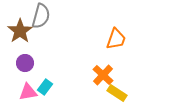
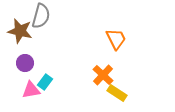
brown star: rotated 25 degrees counterclockwise
orange trapezoid: rotated 45 degrees counterclockwise
cyan rectangle: moved 5 px up
pink triangle: moved 3 px right, 2 px up
